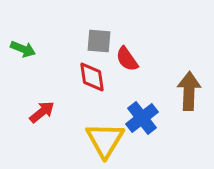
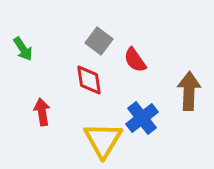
gray square: rotated 32 degrees clockwise
green arrow: rotated 35 degrees clockwise
red semicircle: moved 8 px right, 1 px down
red diamond: moved 3 px left, 3 px down
red arrow: rotated 60 degrees counterclockwise
yellow triangle: moved 2 px left
